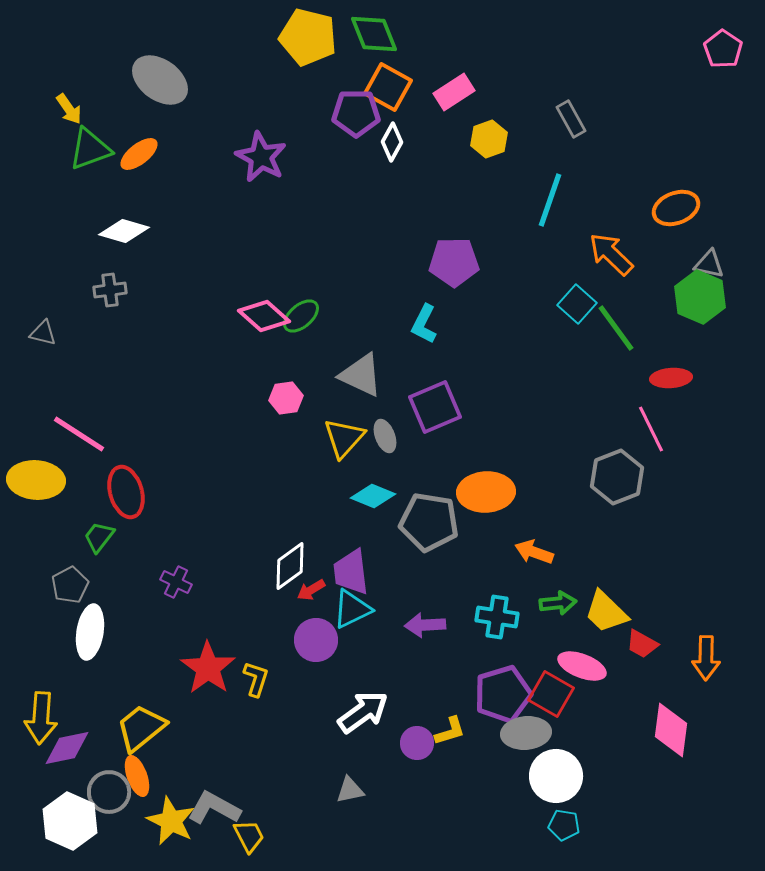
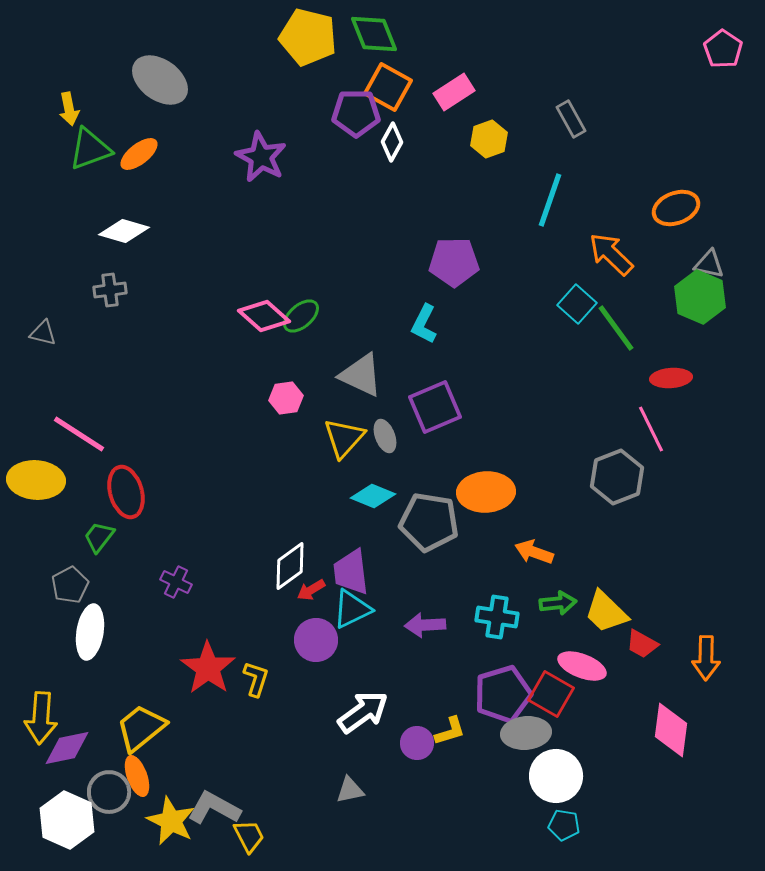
yellow arrow at (69, 109): rotated 24 degrees clockwise
white hexagon at (70, 821): moved 3 px left, 1 px up
